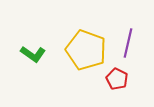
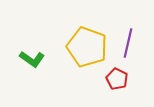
yellow pentagon: moved 1 px right, 3 px up
green L-shape: moved 1 px left, 5 px down
